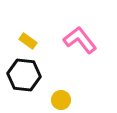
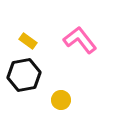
black hexagon: rotated 16 degrees counterclockwise
